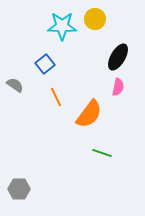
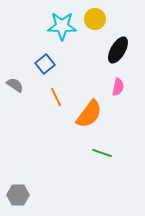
black ellipse: moved 7 px up
gray hexagon: moved 1 px left, 6 px down
